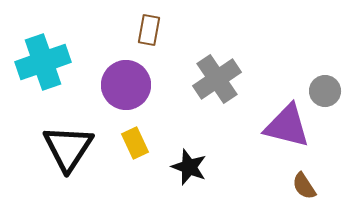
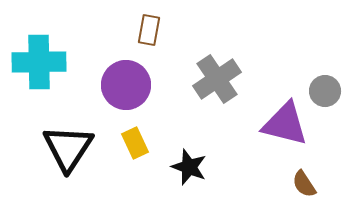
cyan cross: moved 4 px left; rotated 18 degrees clockwise
purple triangle: moved 2 px left, 2 px up
brown semicircle: moved 2 px up
